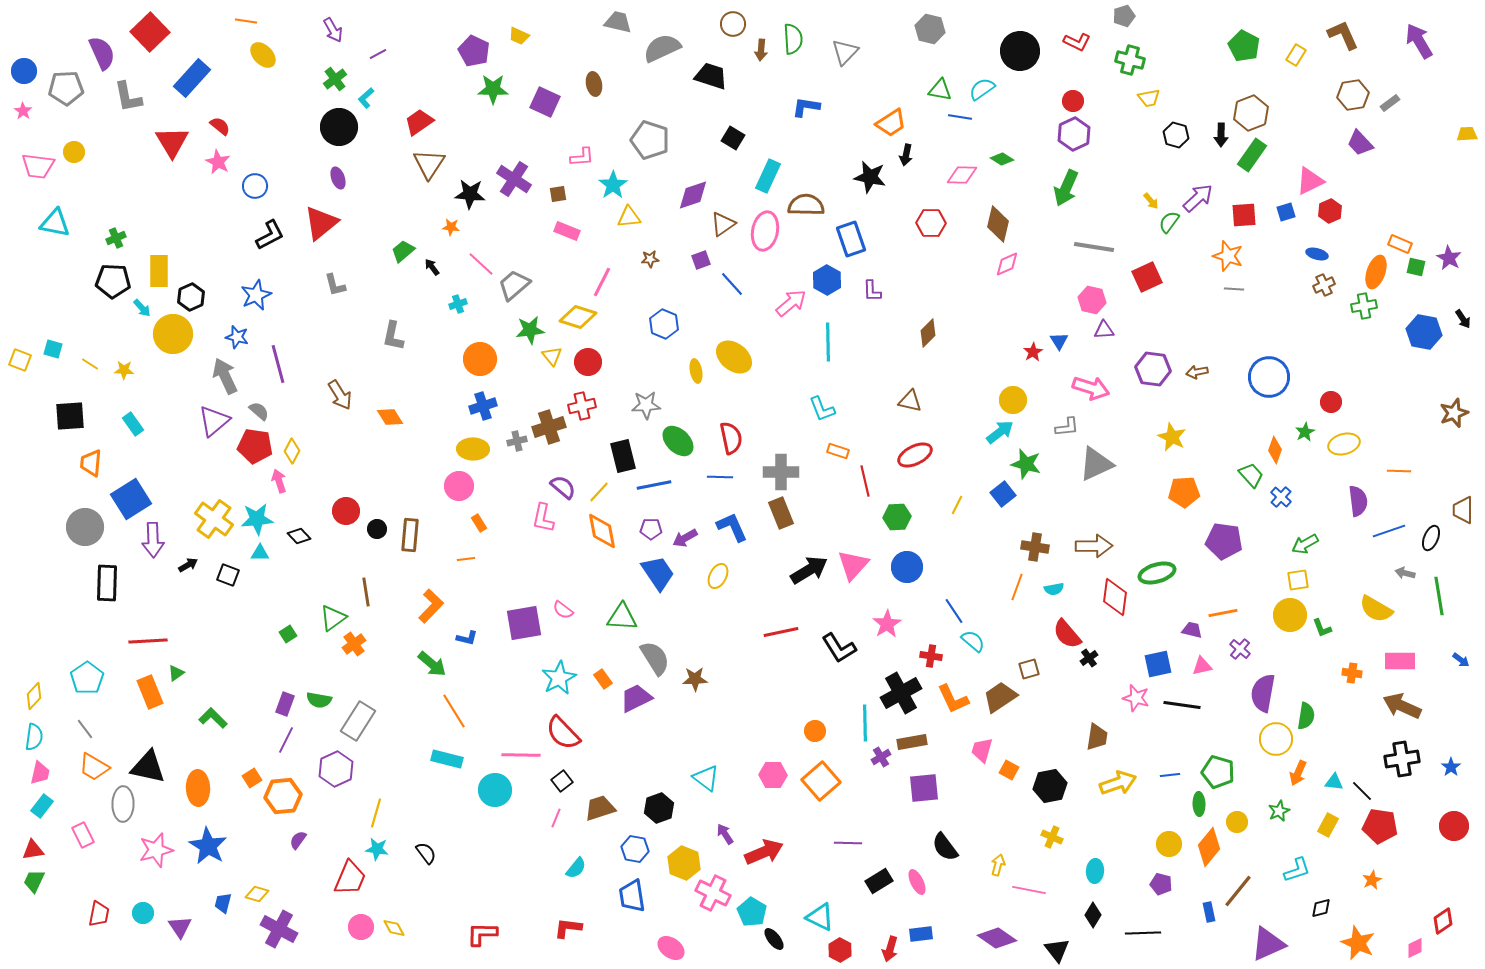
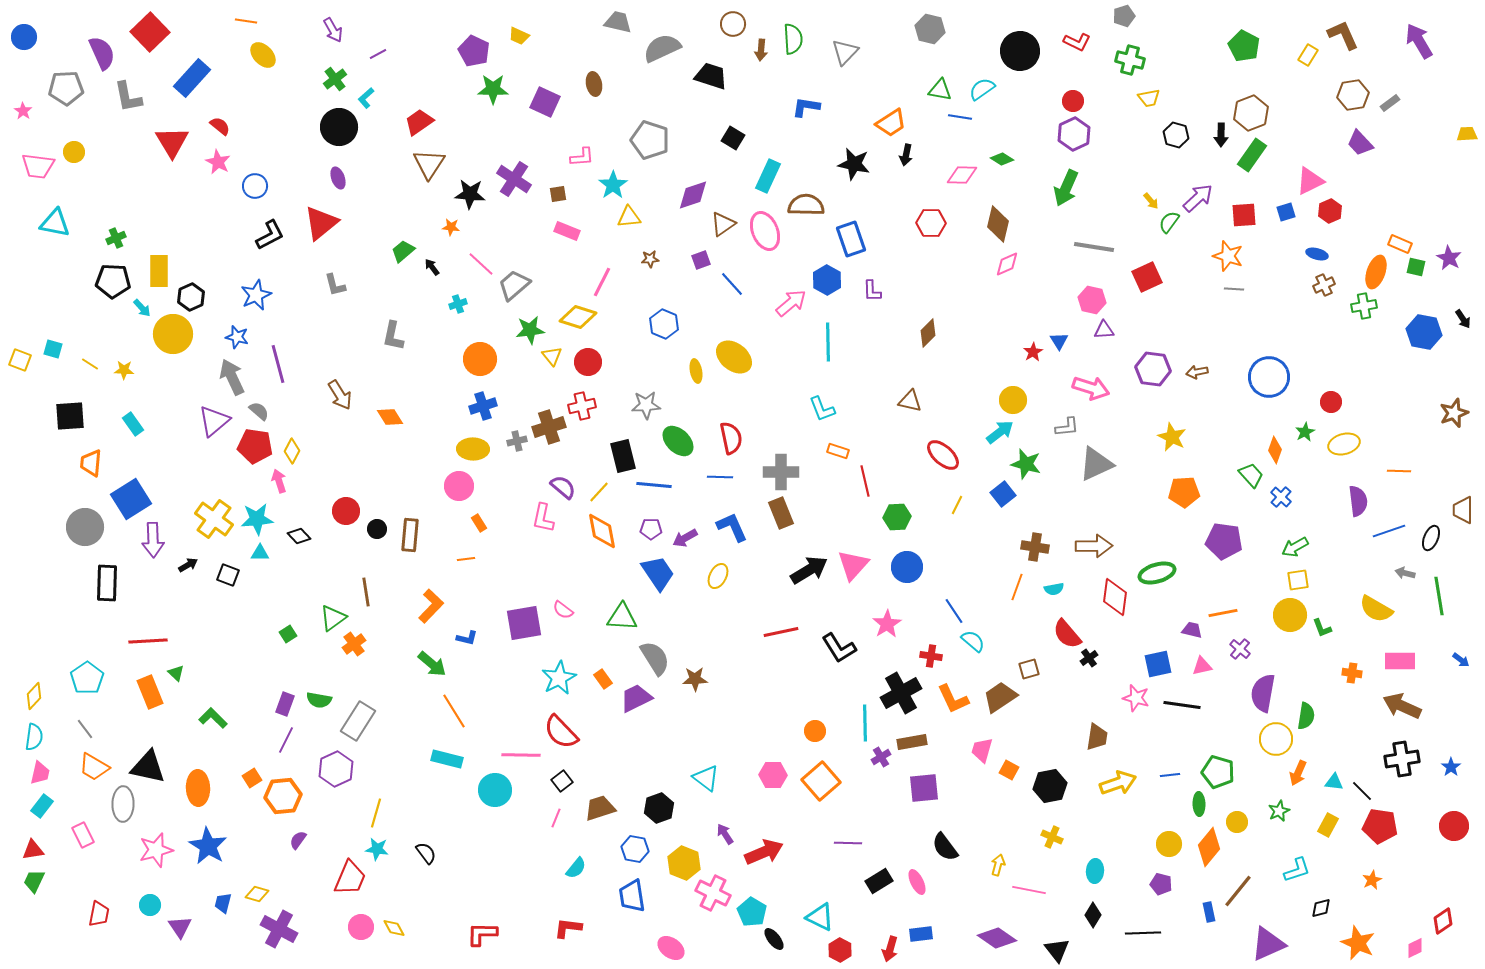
yellow rectangle at (1296, 55): moved 12 px right
blue circle at (24, 71): moved 34 px up
black star at (870, 177): moved 16 px left, 13 px up
pink ellipse at (765, 231): rotated 33 degrees counterclockwise
gray arrow at (225, 376): moved 7 px right, 1 px down
red ellipse at (915, 455): moved 28 px right; rotated 68 degrees clockwise
blue line at (654, 485): rotated 16 degrees clockwise
green arrow at (1305, 544): moved 10 px left, 3 px down
green triangle at (176, 673): rotated 42 degrees counterclockwise
red semicircle at (563, 733): moved 2 px left, 1 px up
cyan circle at (143, 913): moved 7 px right, 8 px up
